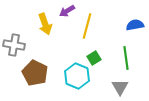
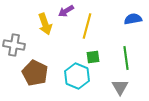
purple arrow: moved 1 px left
blue semicircle: moved 2 px left, 6 px up
green square: moved 1 px left, 1 px up; rotated 24 degrees clockwise
